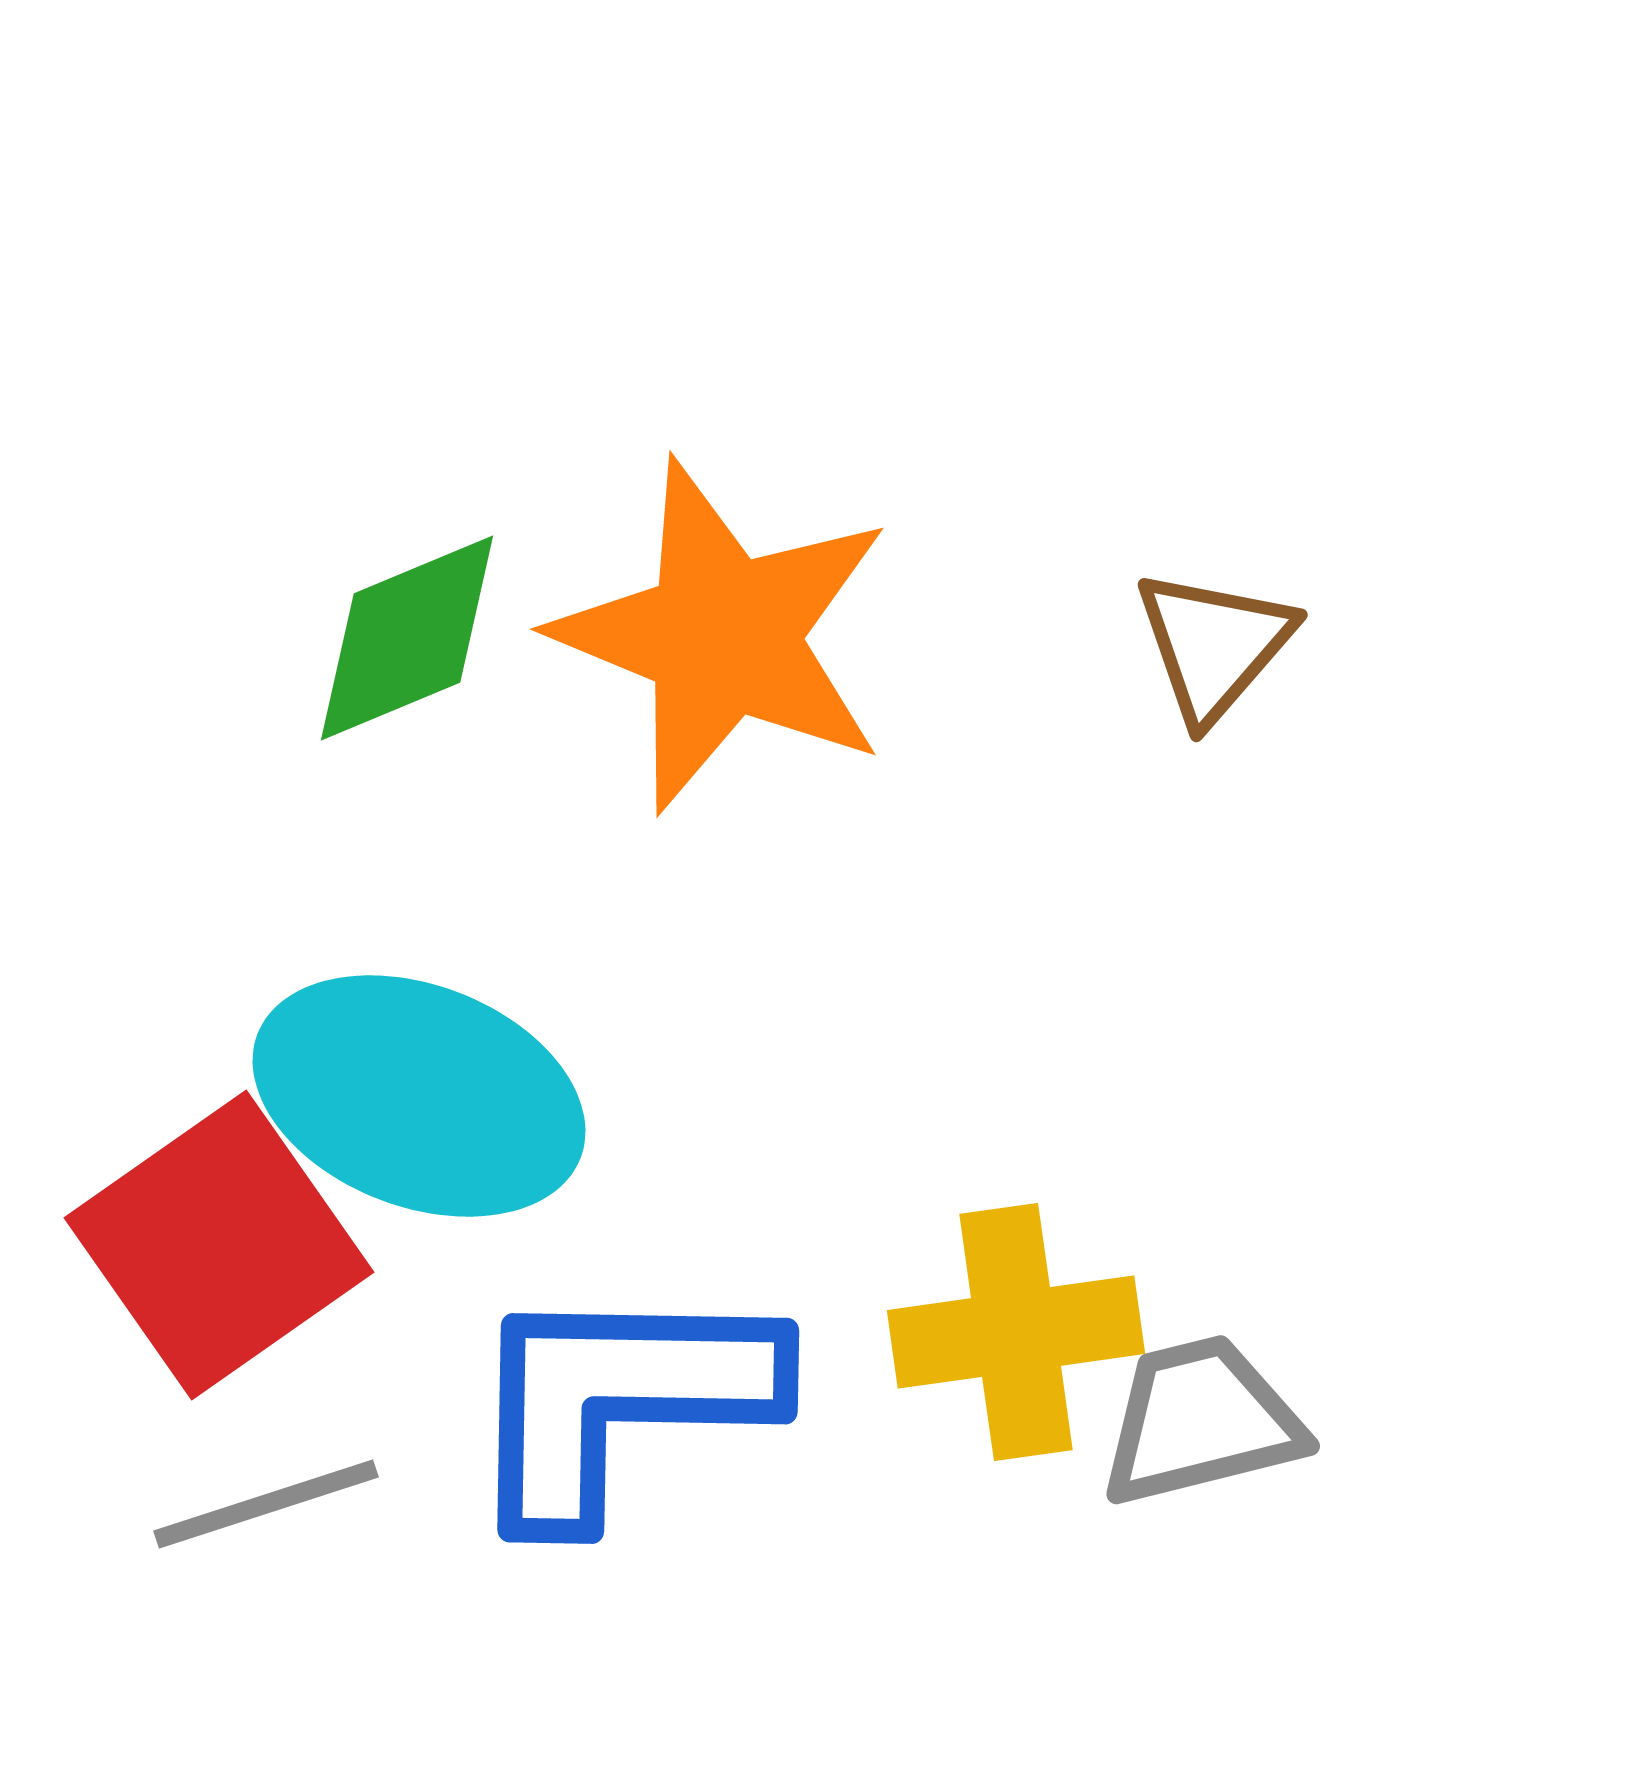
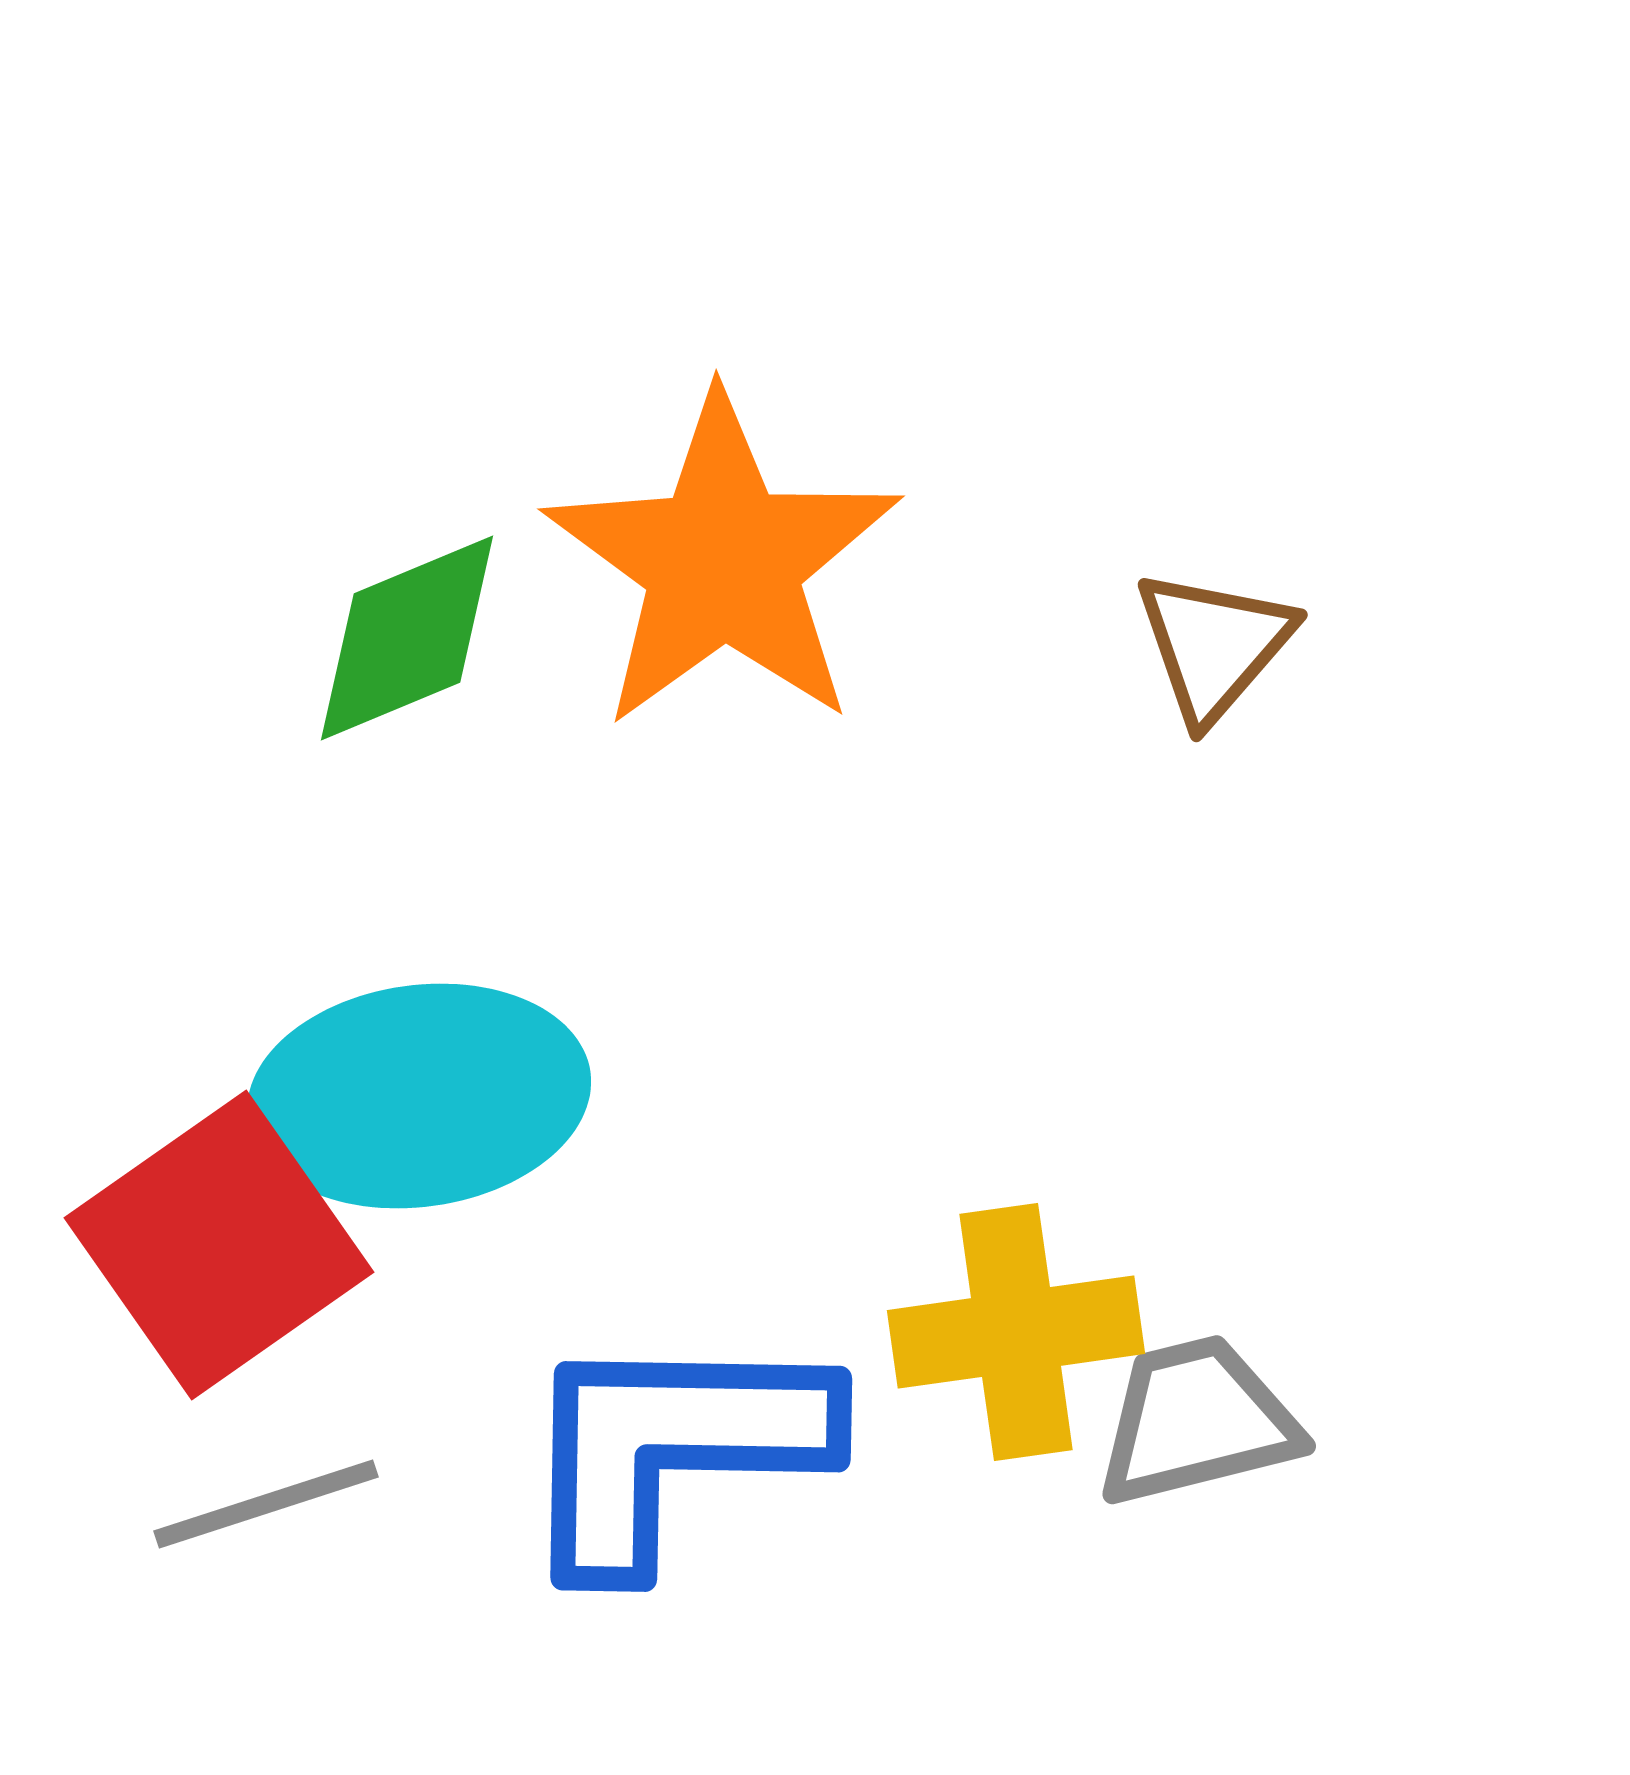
orange star: moved 74 px up; rotated 14 degrees clockwise
cyan ellipse: rotated 29 degrees counterclockwise
blue L-shape: moved 53 px right, 48 px down
gray trapezoid: moved 4 px left
